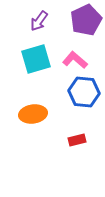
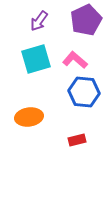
orange ellipse: moved 4 px left, 3 px down
